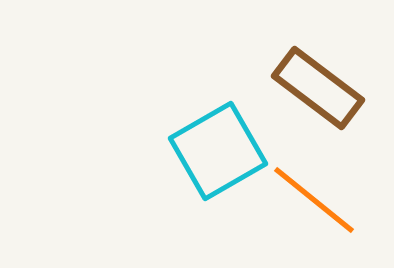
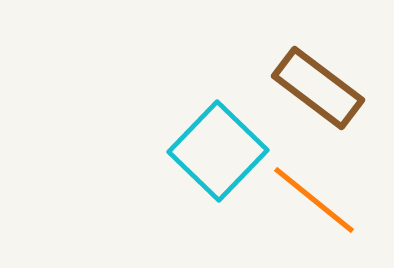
cyan square: rotated 16 degrees counterclockwise
